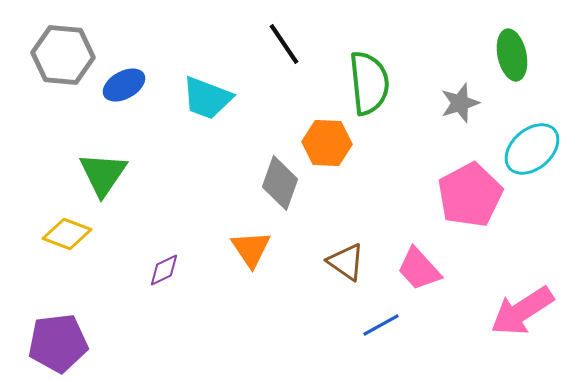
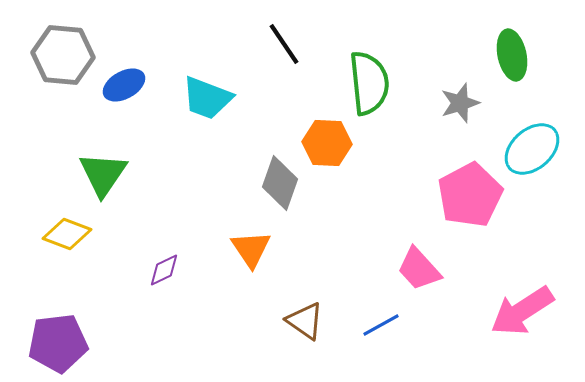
brown triangle: moved 41 px left, 59 px down
